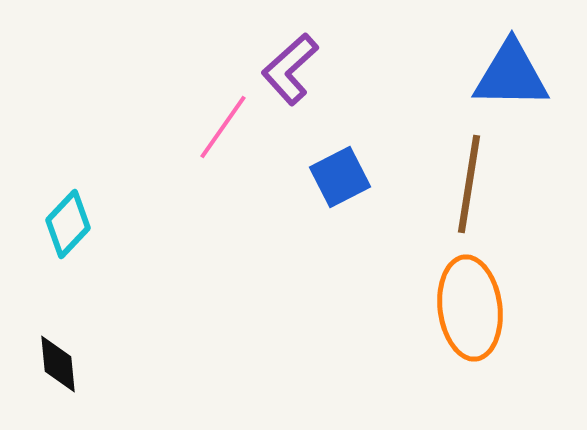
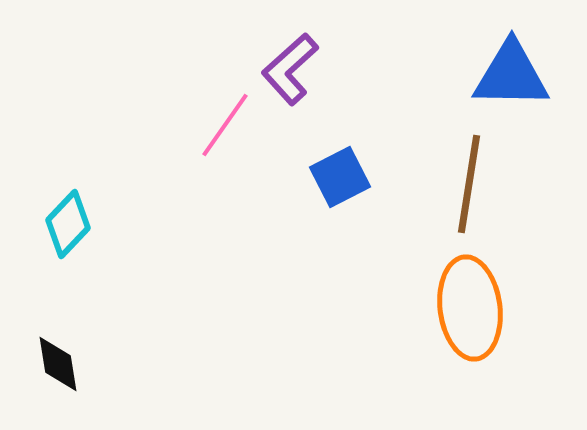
pink line: moved 2 px right, 2 px up
black diamond: rotated 4 degrees counterclockwise
